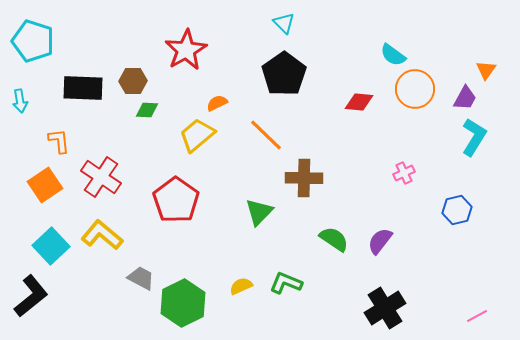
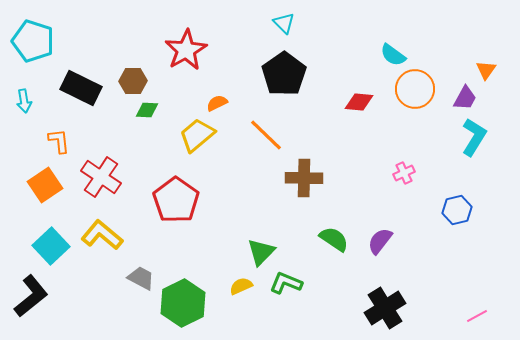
black rectangle: moved 2 px left; rotated 24 degrees clockwise
cyan arrow: moved 4 px right
green triangle: moved 2 px right, 40 px down
